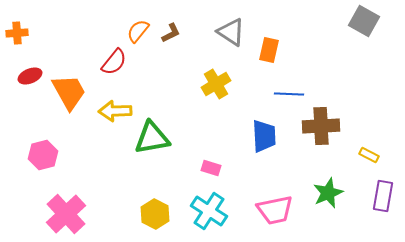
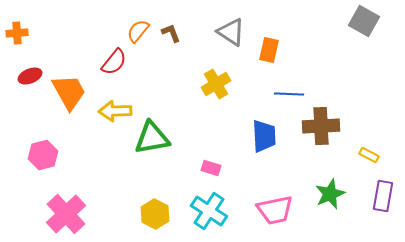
brown L-shape: rotated 85 degrees counterclockwise
green star: moved 2 px right, 1 px down
